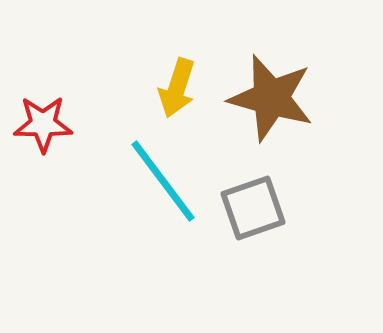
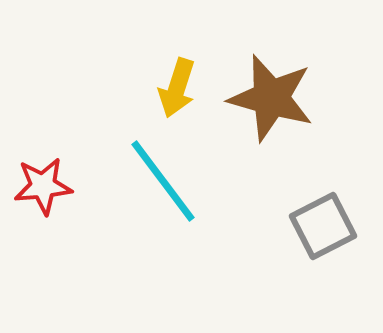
red star: moved 62 px down; rotated 6 degrees counterclockwise
gray square: moved 70 px right, 18 px down; rotated 8 degrees counterclockwise
